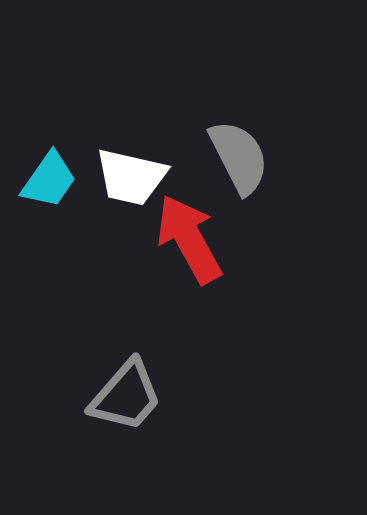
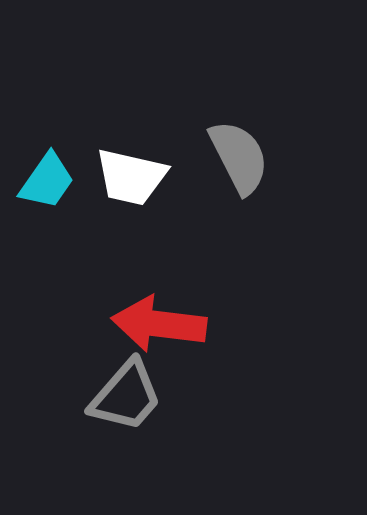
cyan trapezoid: moved 2 px left, 1 px down
red arrow: moved 30 px left, 85 px down; rotated 54 degrees counterclockwise
